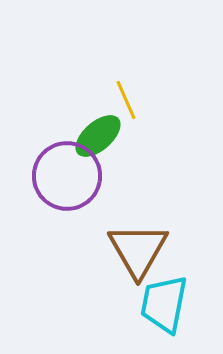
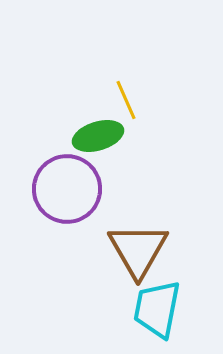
green ellipse: rotated 24 degrees clockwise
purple circle: moved 13 px down
cyan trapezoid: moved 7 px left, 5 px down
